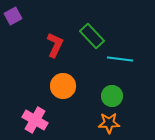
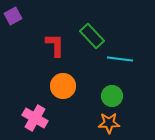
red L-shape: rotated 25 degrees counterclockwise
pink cross: moved 2 px up
